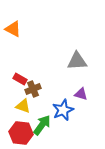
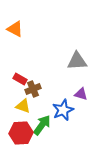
orange triangle: moved 2 px right
red hexagon: rotated 10 degrees counterclockwise
